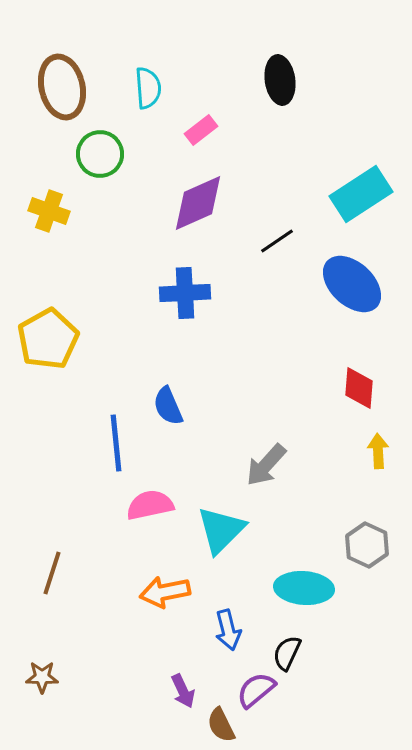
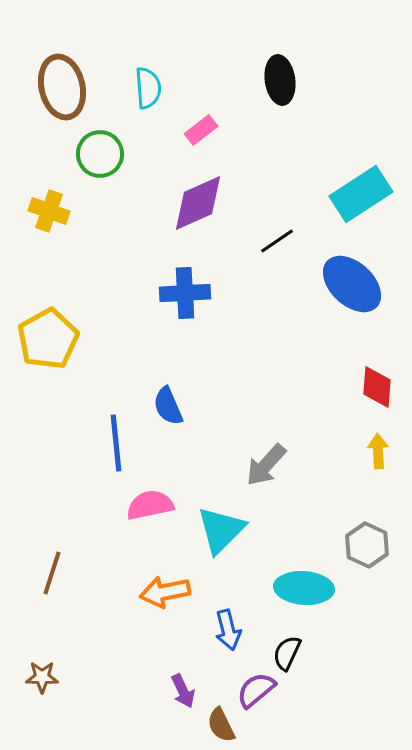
red diamond: moved 18 px right, 1 px up
